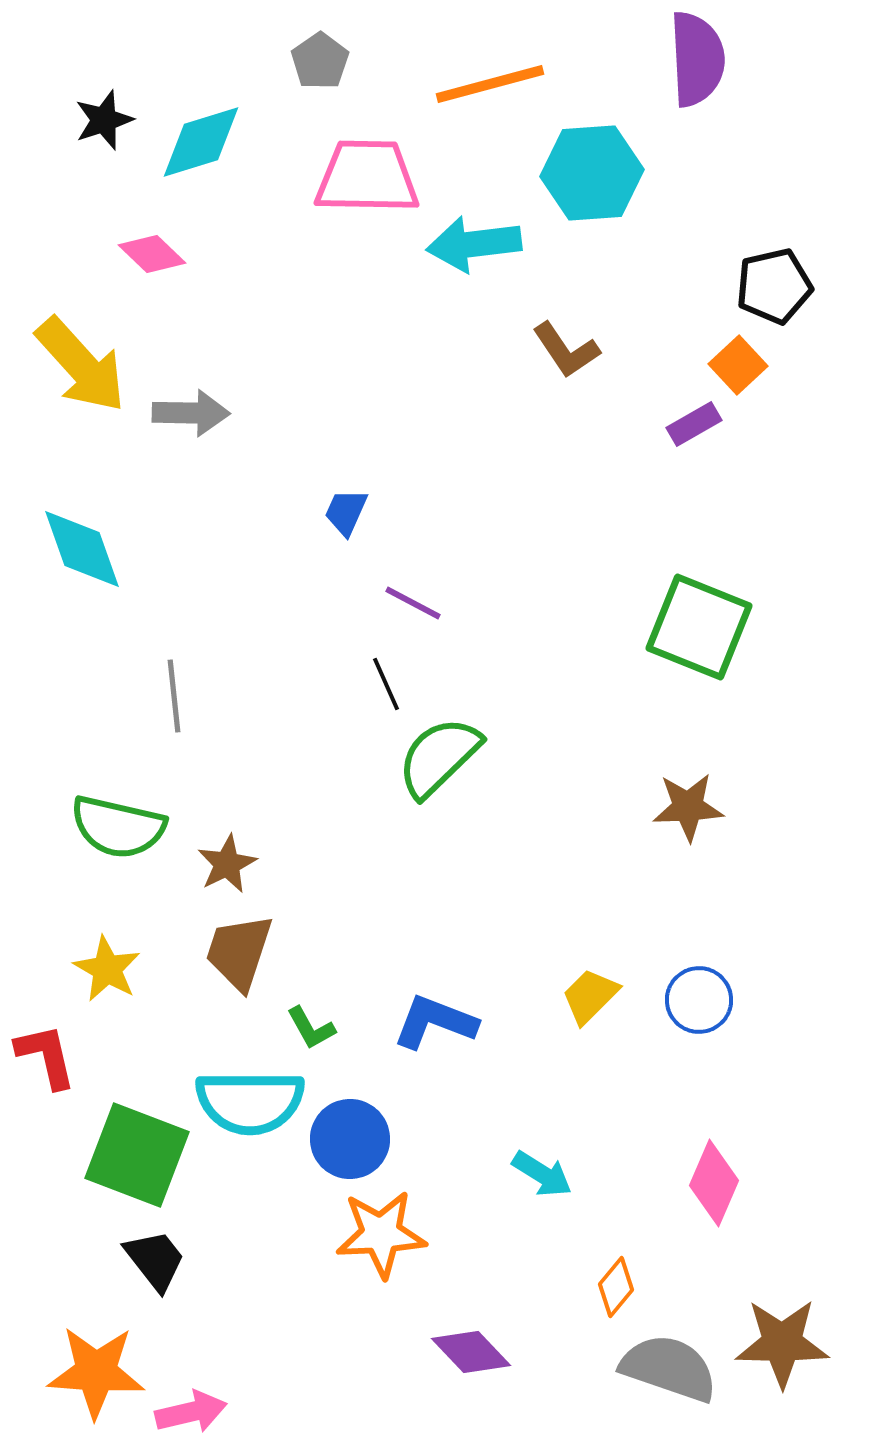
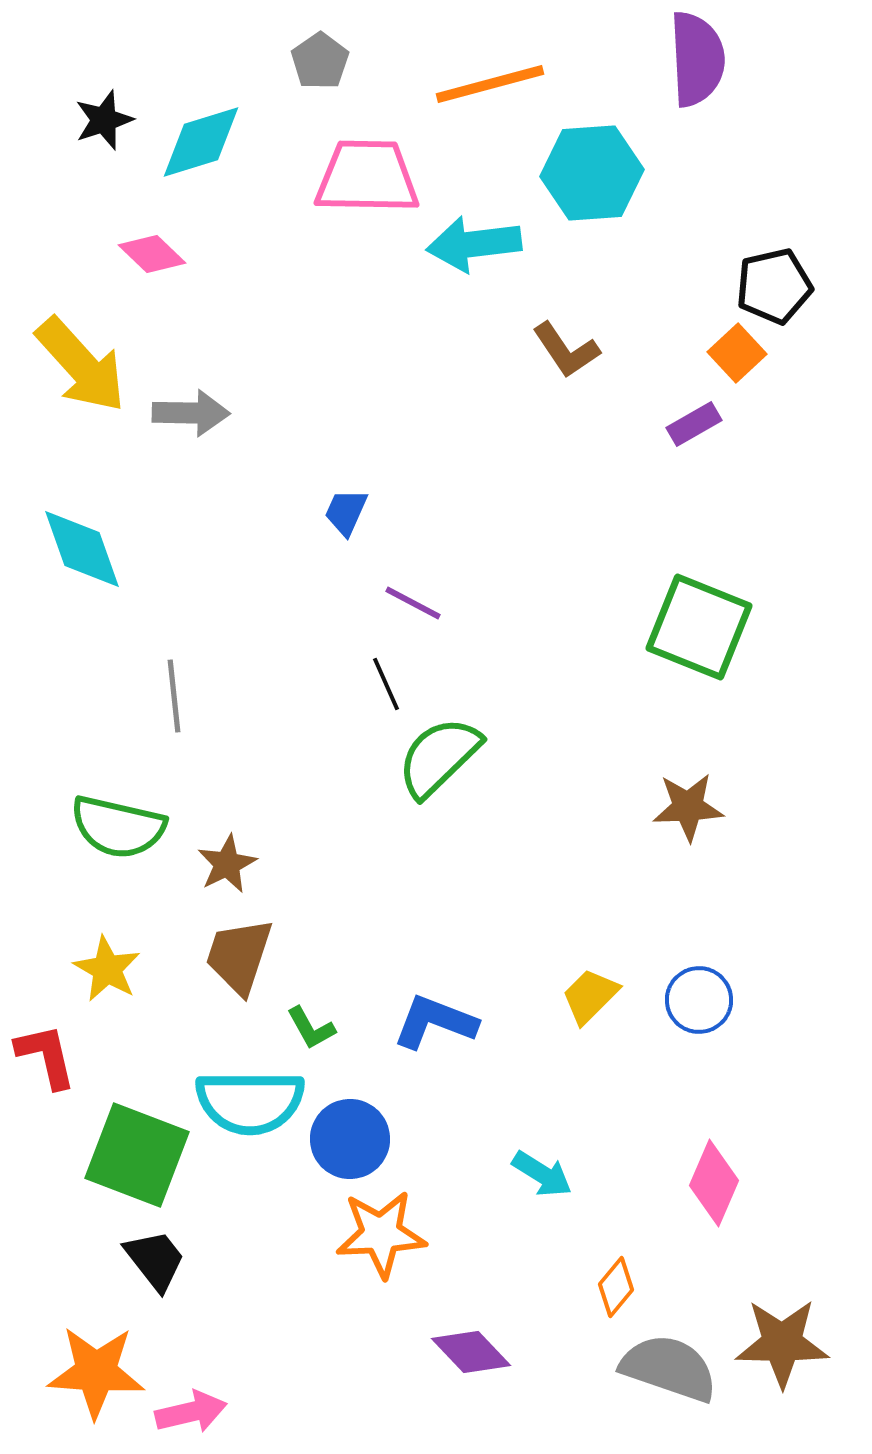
orange square at (738, 365): moved 1 px left, 12 px up
brown trapezoid at (239, 952): moved 4 px down
